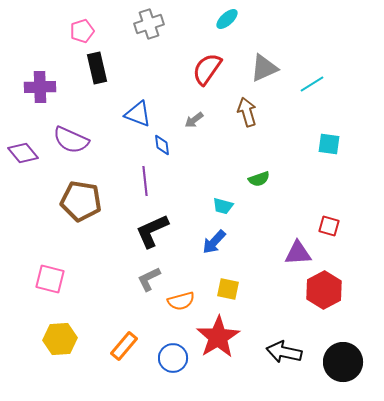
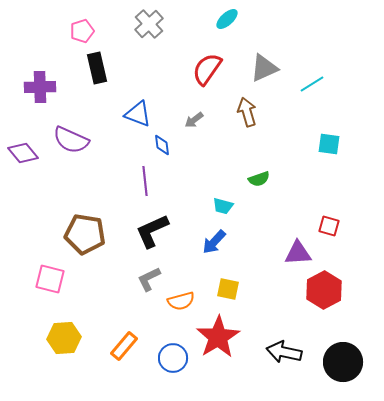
gray cross: rotated 24 degrees counterclockwise
brown pentagon: moved 4 px right, 33 px down
yellow hexagon: moved 4 px right, 1 px up
